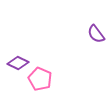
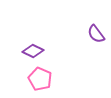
purple diamond: moved 15 px right, 12 px up
